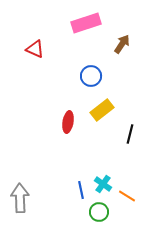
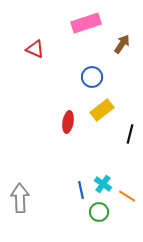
blue circle: moved 1 px right, 1 px down
